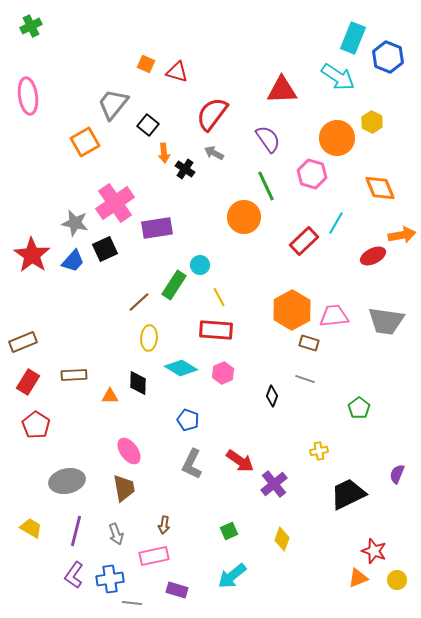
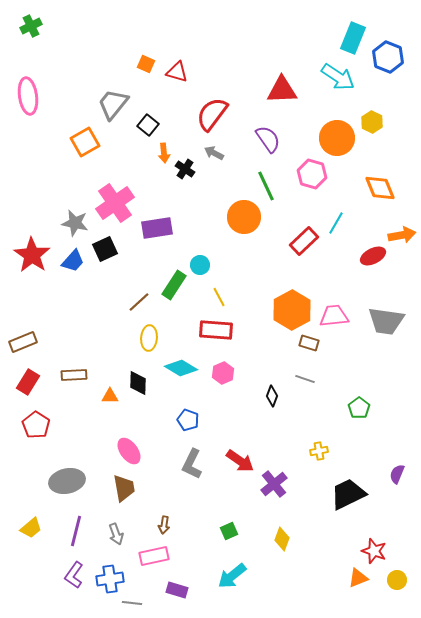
yellow trapezoid at (31, 528): rotated 110 degrees clockwise
